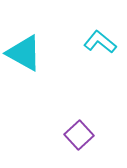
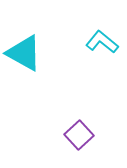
cyan L-shape: moved 2 px right
